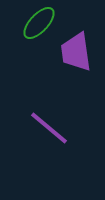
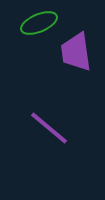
green ellipse: rotated 24 degrees clockwise
